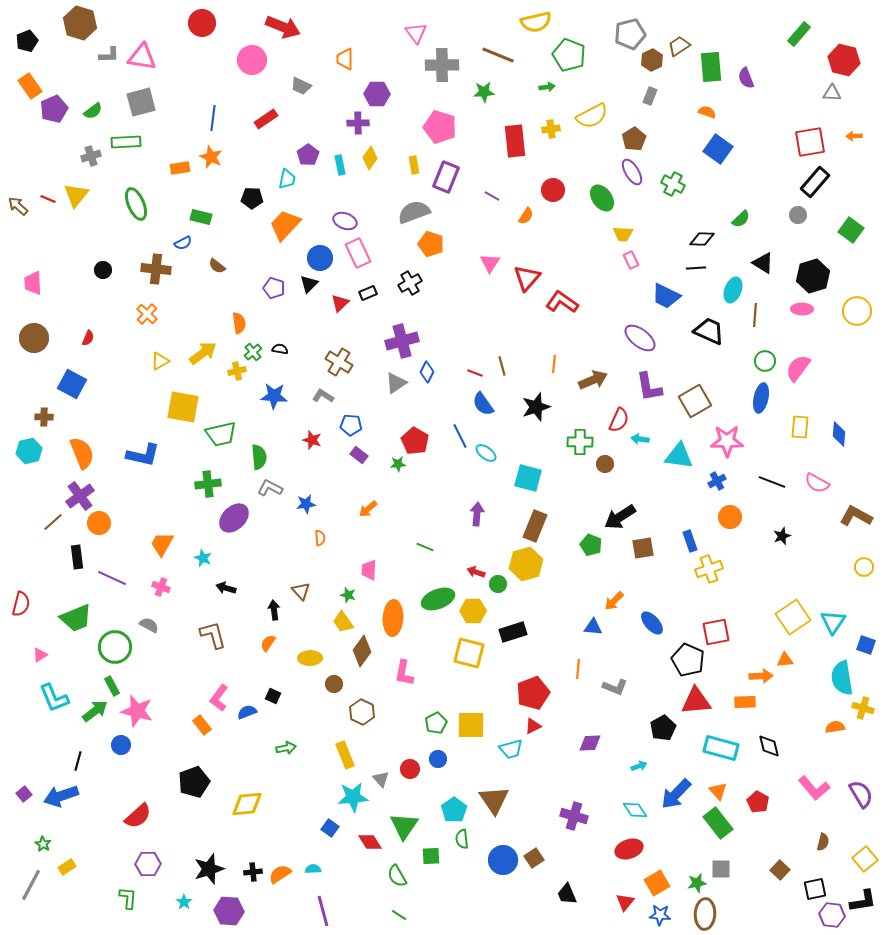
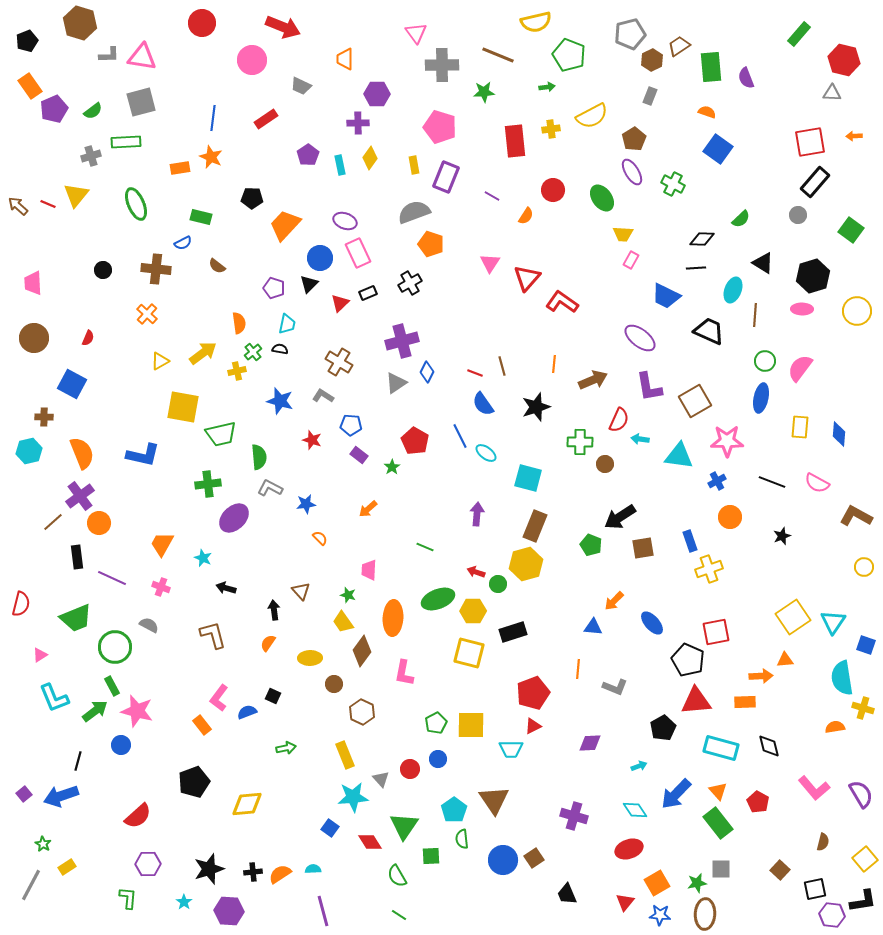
cyan trapezoid at (287, 179): moved 145 px down
red line at (48, 199): moved 5 px down
pink rectangle at (631, 260): rotated 54 degrees clockwise
pink semicircle at (798, 368): moved 2 px right
blue star at (274, 396): moved 6 px right, 5 px down; rotated 12 degrees clockwise
green star at (398, 464): moved 6 px left, 3 px down; rotated 28 degrees counterclockwise
orange semicircle at (320, 538): rotated 42 degrees counterclockwise
cyan trapezoid at (511, 749): rotated 15 degrees clockwise
